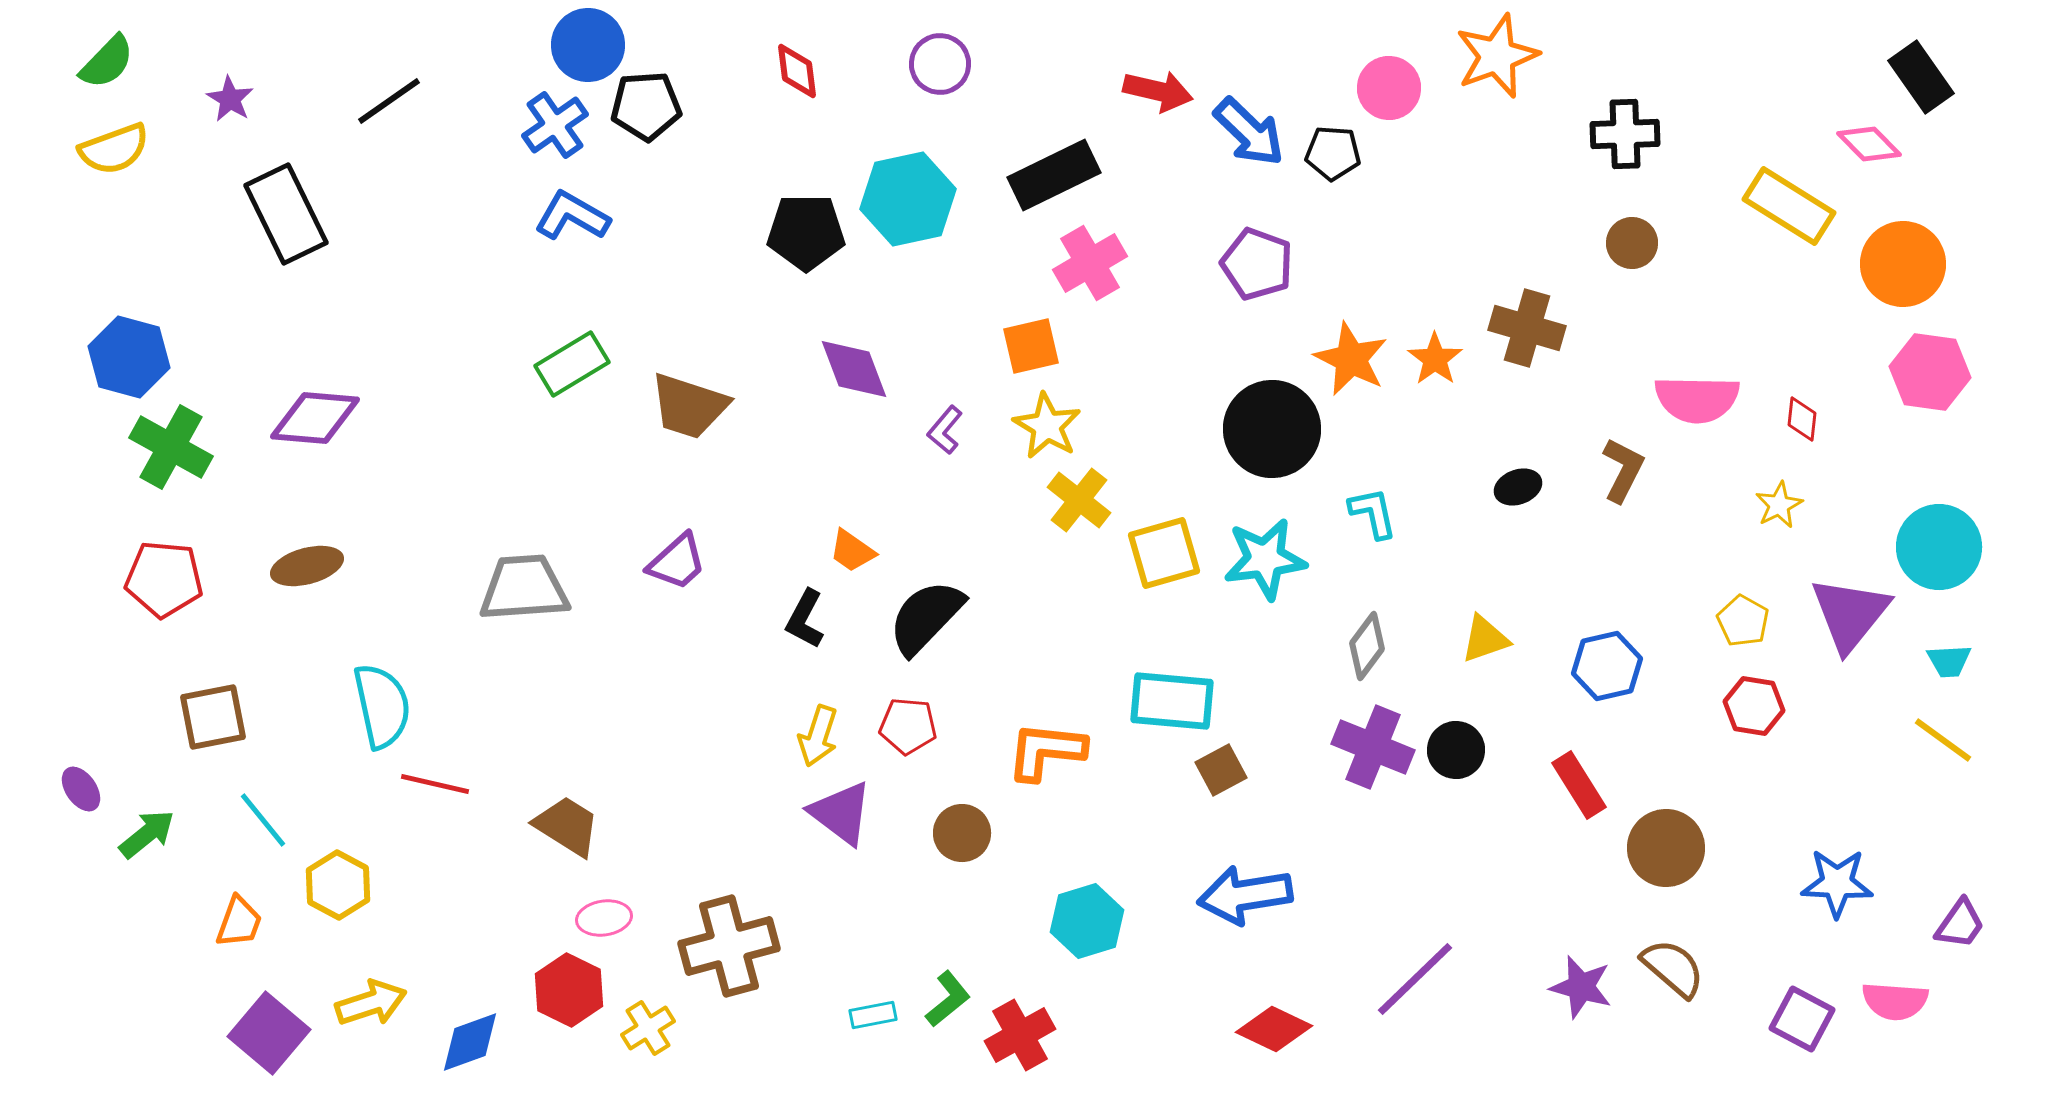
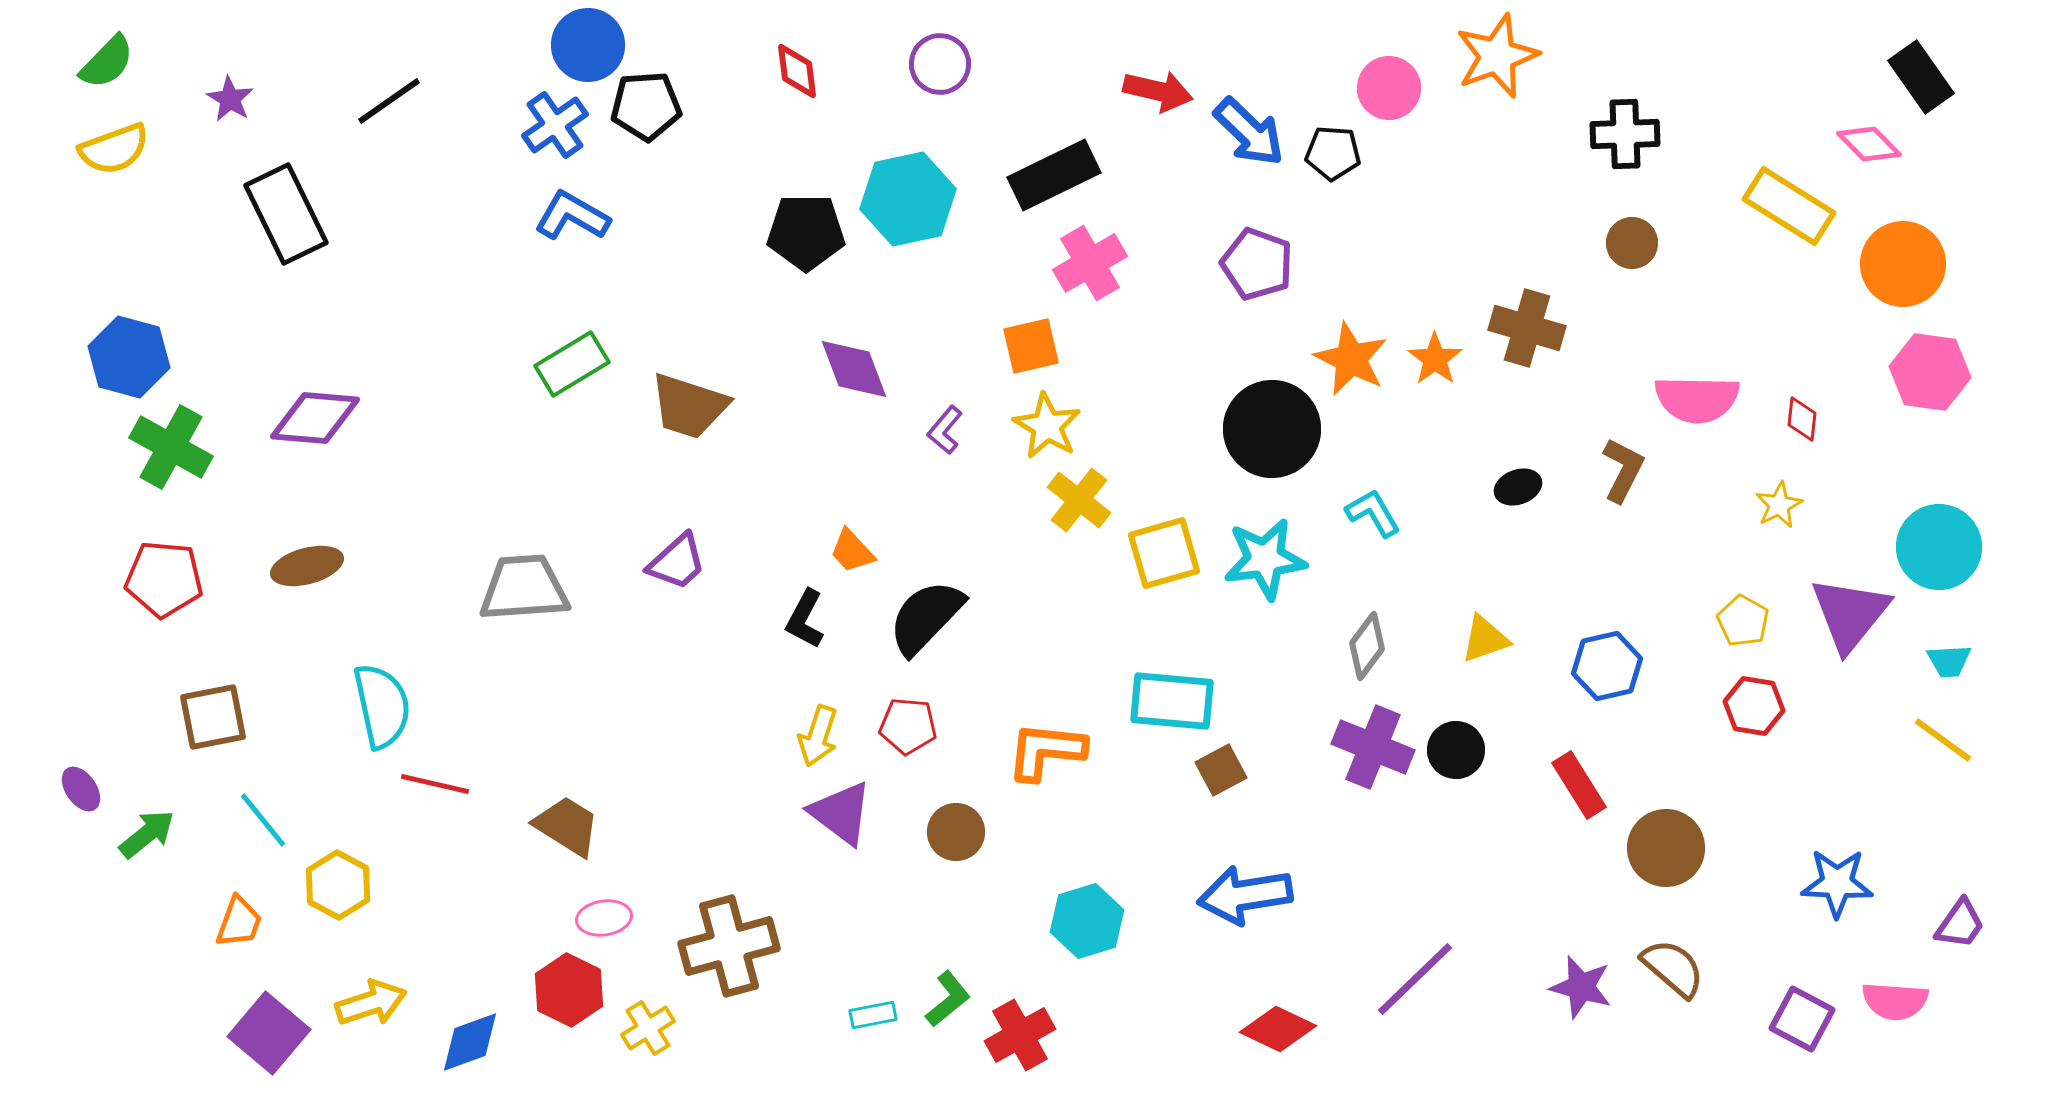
cyan L-shape at (1373, 513): rotated 18 degrees counterclockwise
orange trapezoid at (852, 551): rotated 12 degrees clockwise
brown circle at (962, 833): moved 6 px left, 1 px up
red diamond at (1274, 1029): moved 4 px right
